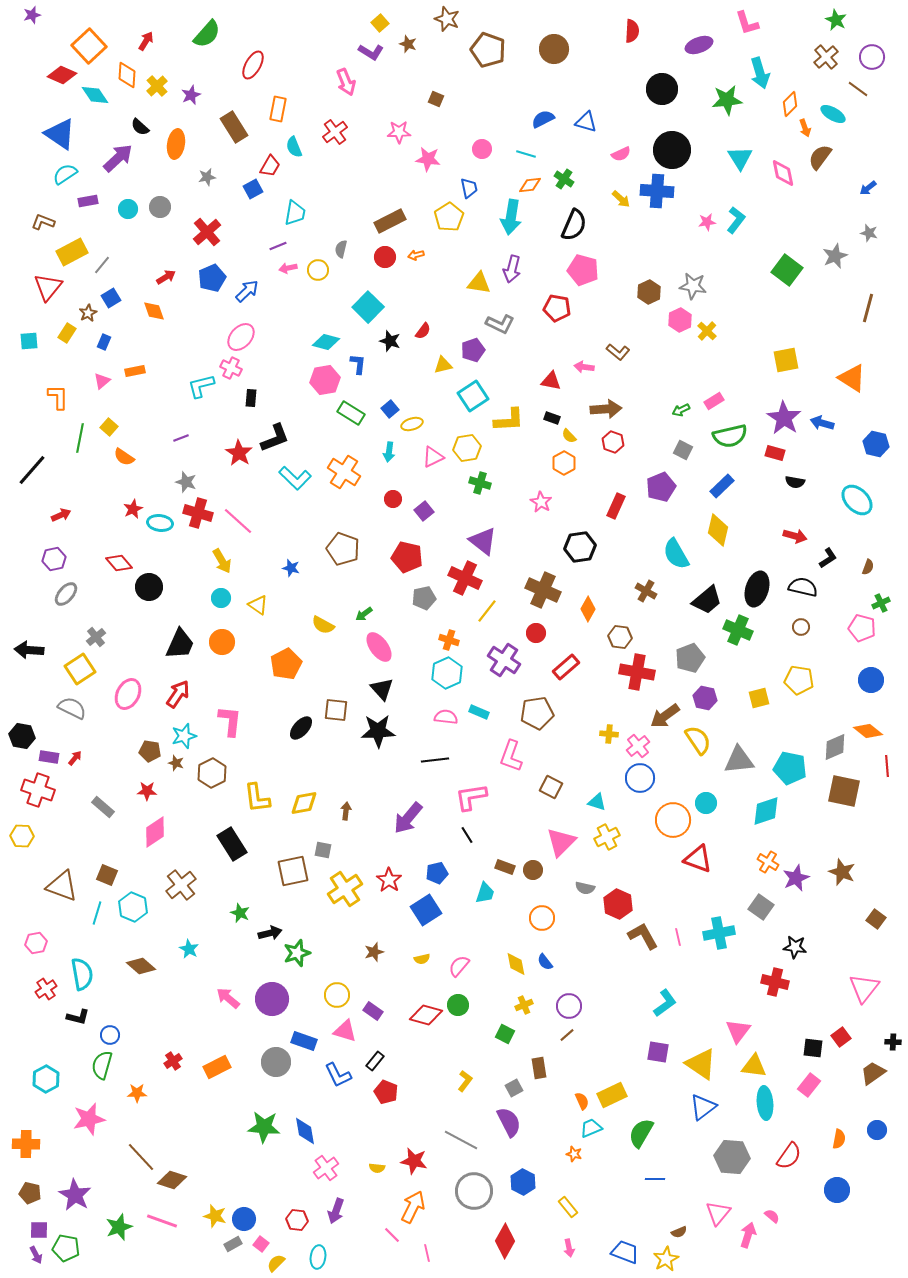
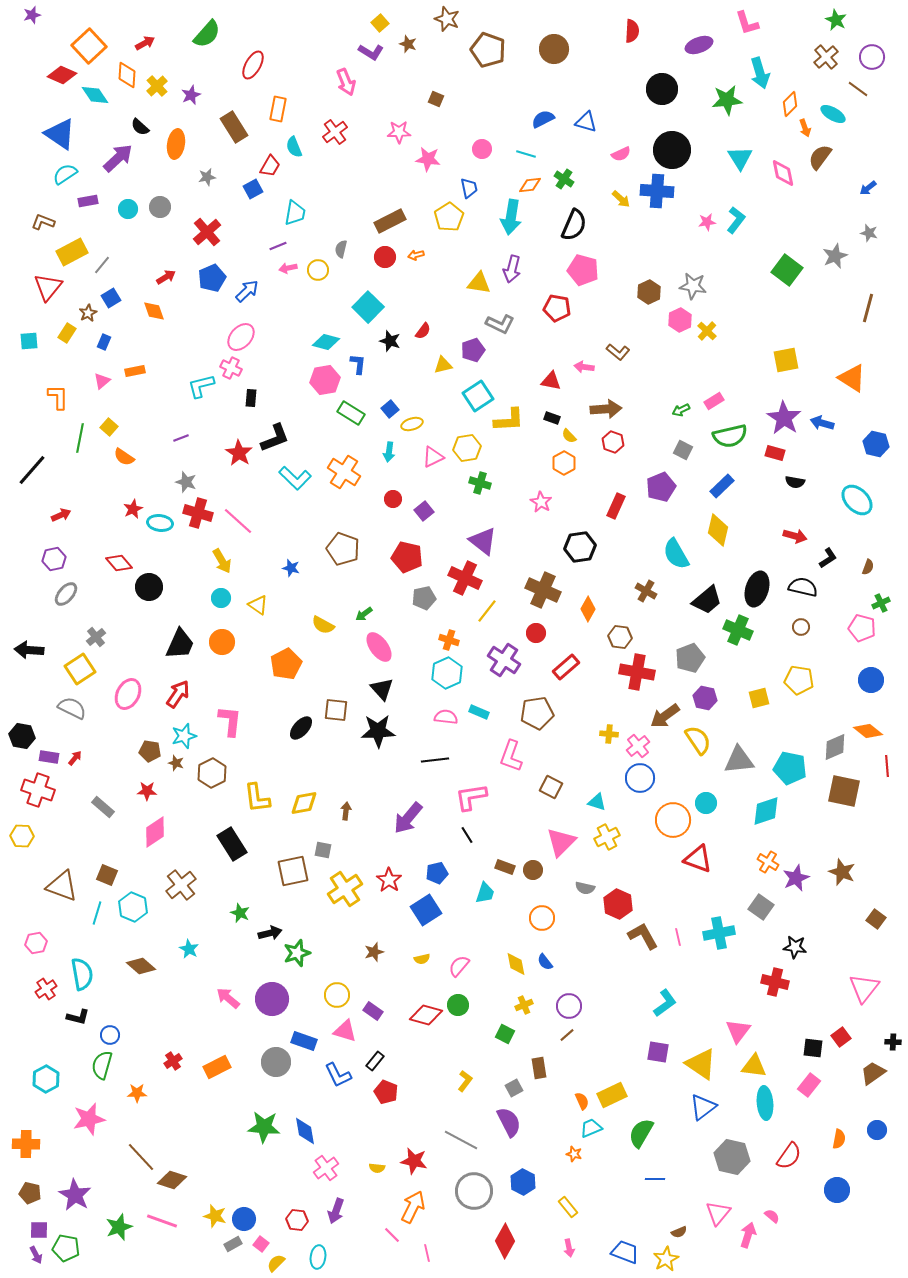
red arrow at (146, 41): moved 1 px left, 2 px down; rotated 30 degrees clockwise
cyan square at (473, 396): moved 5 px right
gray hexagon at (732, 1157): rotated 8 degrees clockwise
